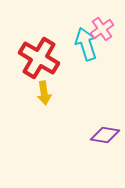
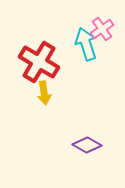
red cross: moved 4 px down
purple diamond: moved 18 px left, 10 px down; rotated 20 degrees clockwise
